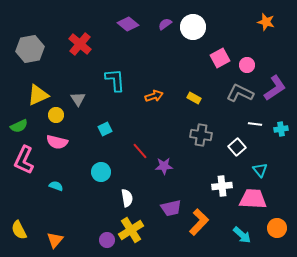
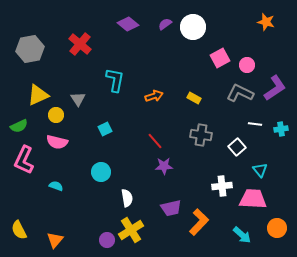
cyan L-shape: rotated 15 degrees clockwise
red line: moved 15 px right, 10 px up
